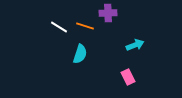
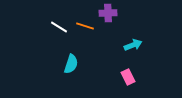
cyan arrow: moved 2 px left
cyan semicircle: moved 9 px left, 10 px down
